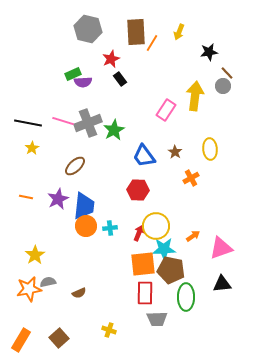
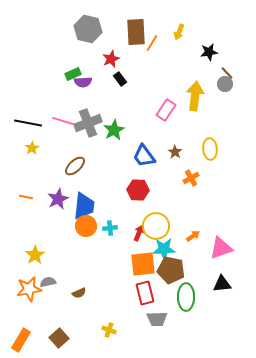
gray circle at (223, 86): moved 2 px right, 2 px up
red rectangle at (145, 293): rotated 15 degrees counterclockwise
